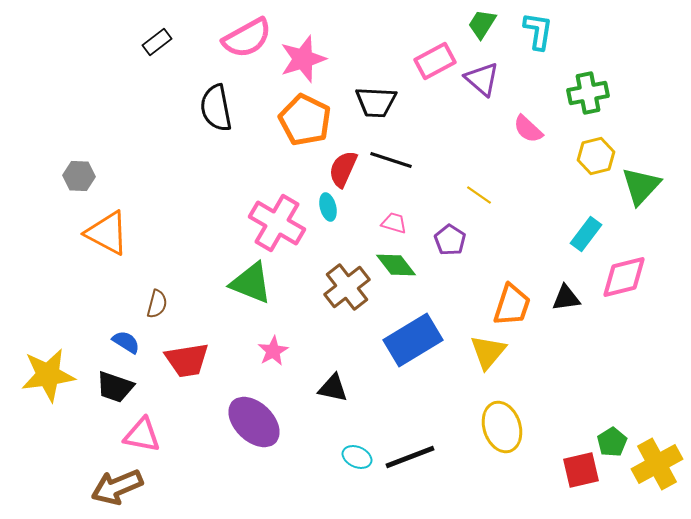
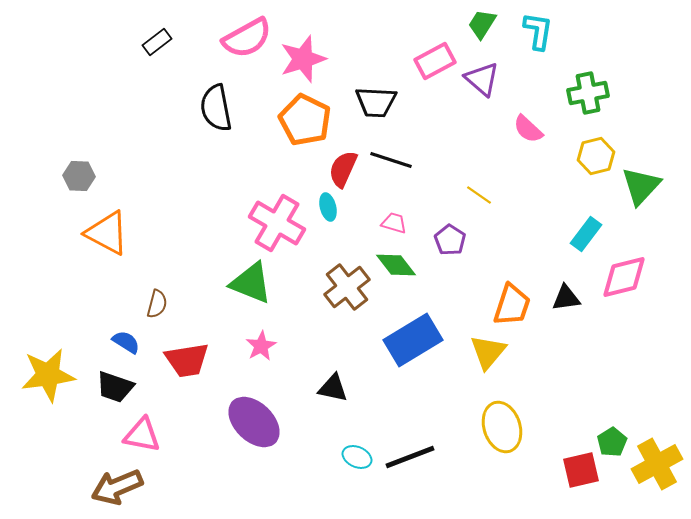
pink star at (273, 351): moved 12 px left, 5 px up
